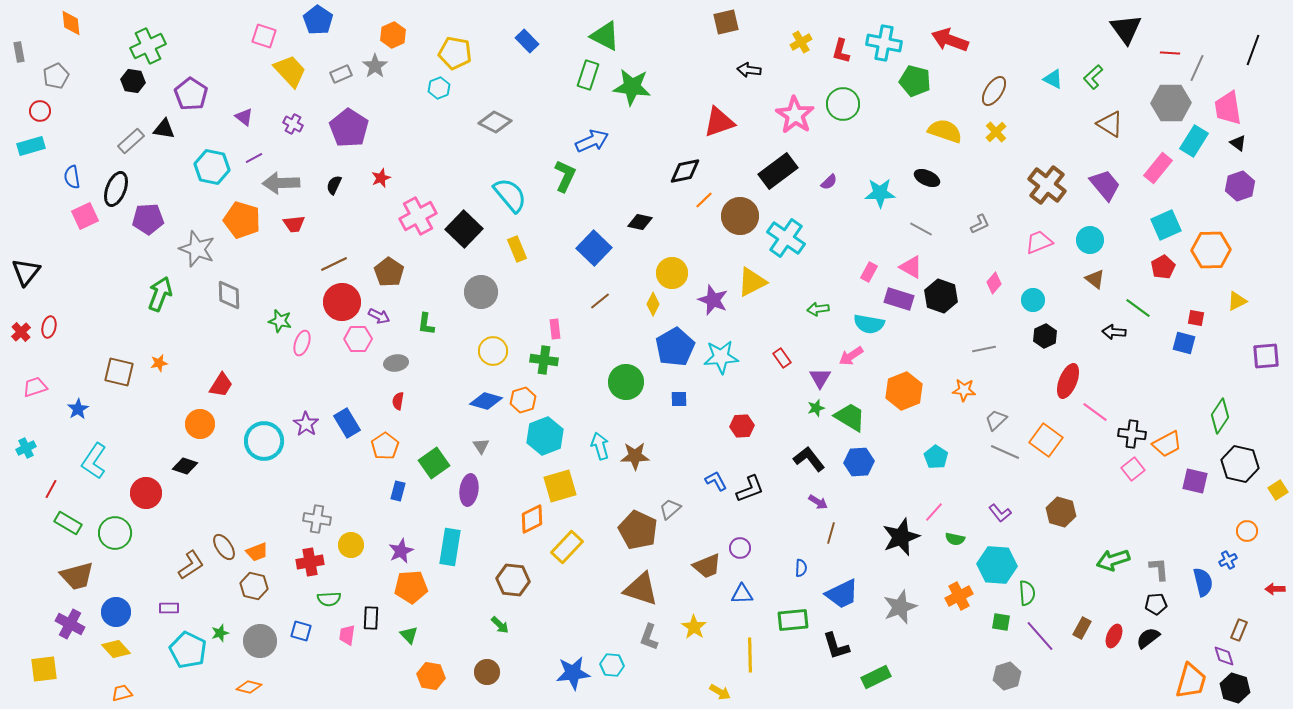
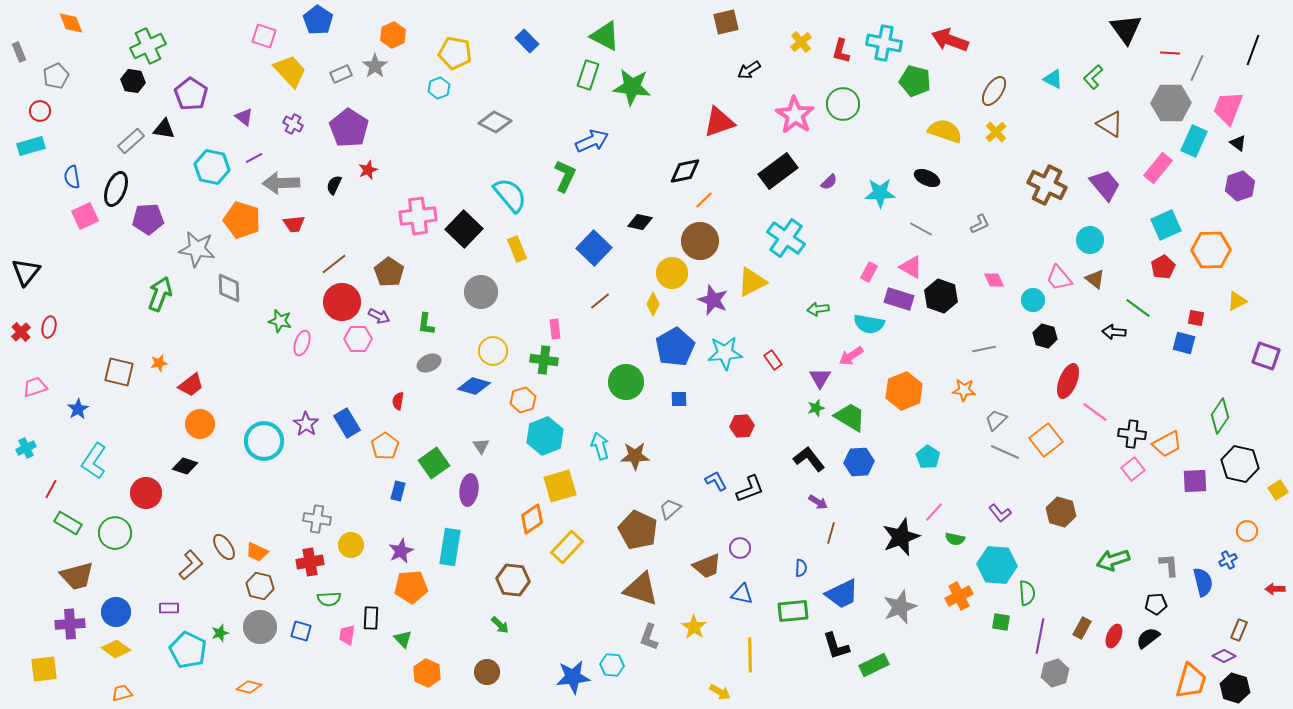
orange diamond at (71, 23): rotated 16 degrees counterclockwise
yellow cross at (801, 42): rotated 10 degrees counterclockwise
gray rectangle at (19, 52): rotated 12 degrees counterclockwise
black arrow at (749, 70): rotated 40 degrees counterclockwise
pink trapezoid at (1228, 108): rotated 30 degrees clockwise
cyan rectangle at (1194, 141): rotated 8 degrees counterclockwise
red star at (381, 178): moved 13 px left, 8 px up
brown cross at (1047, 185): rotated 12 degrees counterclockwise
pink cross at (418, 216): rotated 21 degrees clockwise
brown circle at (740, 216): moved 40 px left, 25 px down
pink trapezoid at (1039, 242): moved 20 px right, 36 px down; rotated 108 degrees counterclockwise
gray star at (197, 249): rotated 12 degrees counterclockwise
brown line at (334, 264): rotated 12 degrees counterclockwise
pink diamond at (994, 283): moved 3 px up; rotated 65 degrees counterclockwise
gray diamond at (229, 295): moved 7 px up
black hexagon at (1045, 336): rotated 20 degrees counterclockwise
purple square at (1266, 356): rotated 24 degrees clockwise
cyan star at (721, 357): moved 4 px right, 4 px up
red rectangle at (782, 358): moved 9 px left, 2 px down
gray ellipse at (396, 363): moved 33 px right; rotated 15 degrees counterclockwise
red trapezoid at (221, 385): moved 30 px left; rotated 20 degrees clockwise
blue diamond at (486, 401): moved 12 px left, 15 px up
orange square at (1046, 440): rotated 16 degrees clockwise
cyan pentagon at (936, 457): moved 8 px left
purple square at (1195, 481): rotated 16 degrees counterclockwise
orange diamond at (532, 519): rotated 8 degrees counterclockwise
orange trapezoid at (257, 552): rotated 45 degrees clockwise
brown L-shape at (191, 565): rotated 8 degrees counterclockwise
gray L-shape at (1159, 569): moved 10 px right, 4 px up
brown hexagon at (254, 586): moved 6 px right
blue triangle at (742, 594): rotated 15 degrees clockwise
green rectangle at (793, 620): moved 9 px up
purple cross at (70, 624): rotated 32 degrees counterclockwise
green triangle at (409, 635): moved 6 px left, 4 px down
purple line at (1040, 636): rotated 52 degrees clockwise
gray circle at (260, 641): moved 14 px up
yellow diamond at (116, 649): rotated 12 degrees counterclockwise
purple diamond at (1224, 656): rotated 45 degrees counterclockwise
blue star at (573, 673): moved 4 px down
orange hexagon at (431, 676): moved 4 px left, 3 px up; rotated 16 degrees clockwise
gray hexagon at (1007, 676): moved 48 px right, 3 px up
green rectangle at (876, 677): moved 2 px left, 12 px up
